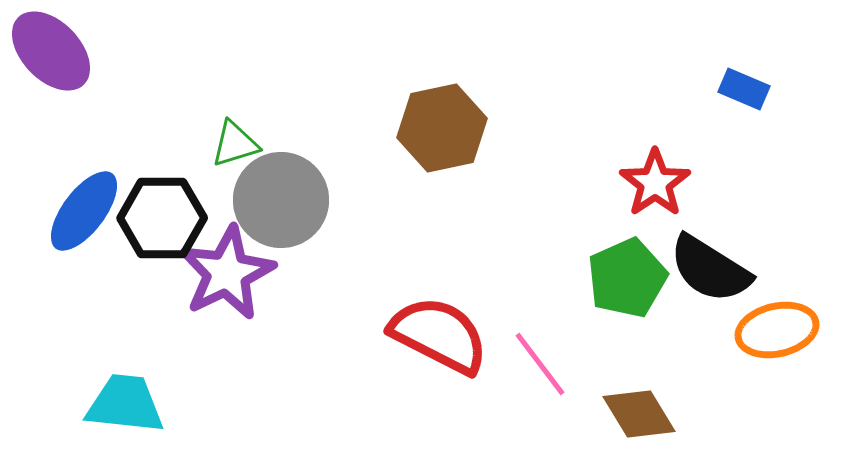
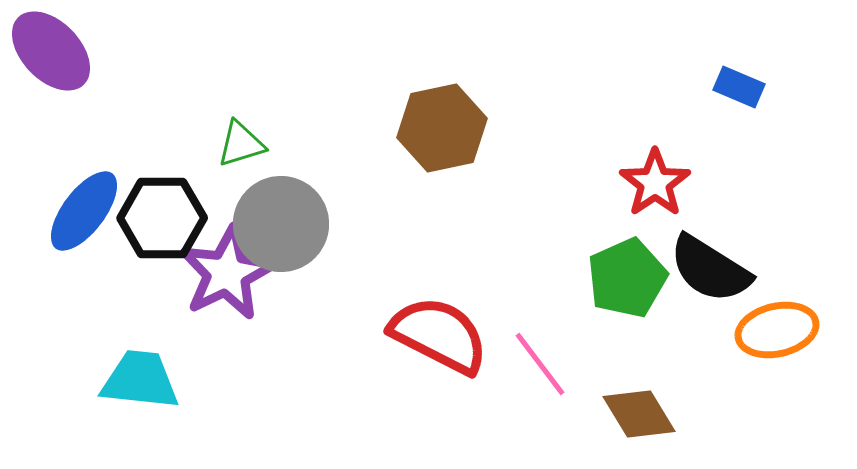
blue rectangle: moved 5 px left, 2 px up
green triangle: moved 6 px right
gray circle: moved 24 px down
cyan trapezoid: moved 15 px right, 24 px up
